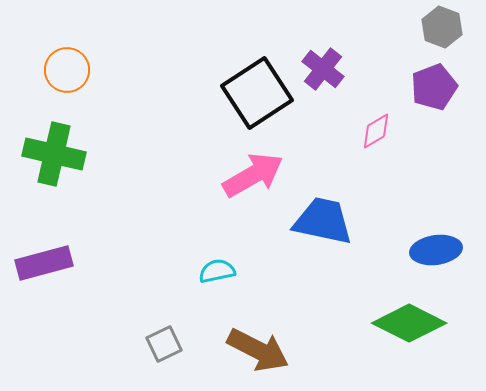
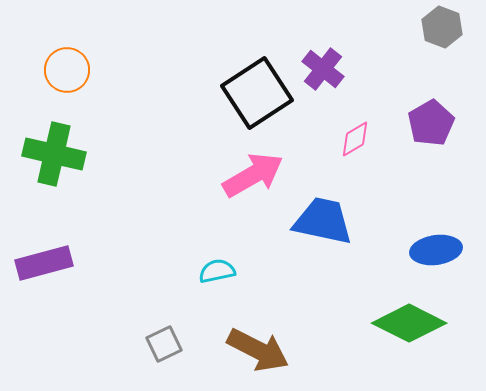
purple pentagon: moved 3 px left, 36 px down; rotated 9 degrees counterclockwise
pink diamond: moved 21 px left, 8 px down
